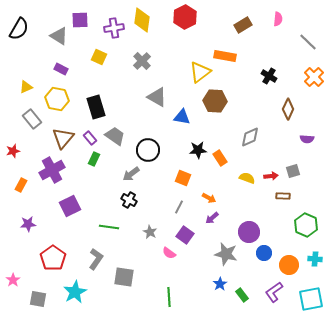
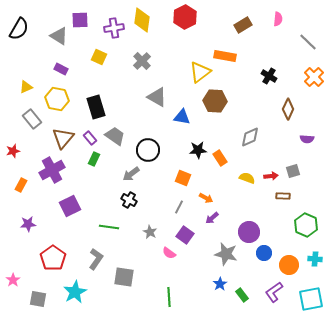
orange arrow at (209, 198): moved 3 px left
